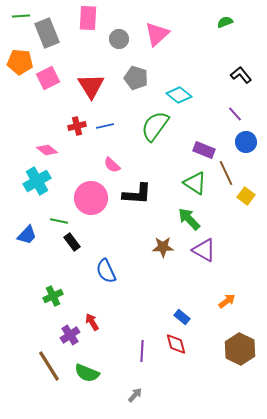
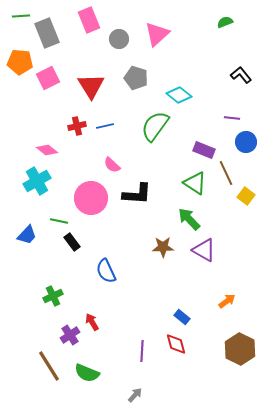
pink rectangle at (88, 18): moved 1 px right, 2 px down; rotated 25 degrees counterclockwise
purple line at (235, 114): moved 3 px left, 4 px down; rotated 42 degrees counterclockwise
